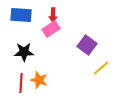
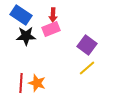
blue rectangle: rotated 30 degrees clockwise
pink rectangle: rotated 12 degrees clockwise
black star: moved 2 px right, 16 px up
yellow line: moved 14 px left
orange star: moved 2 px left, 3 px down
